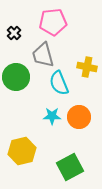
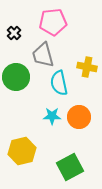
cyan semicircle: rotated 10 degrees clockwise
